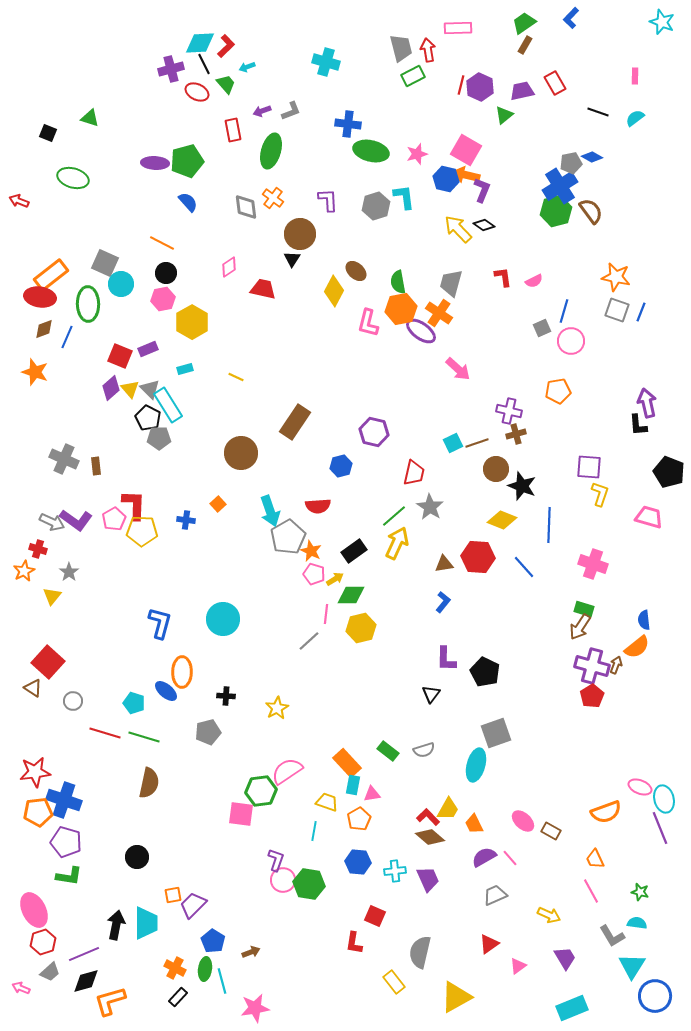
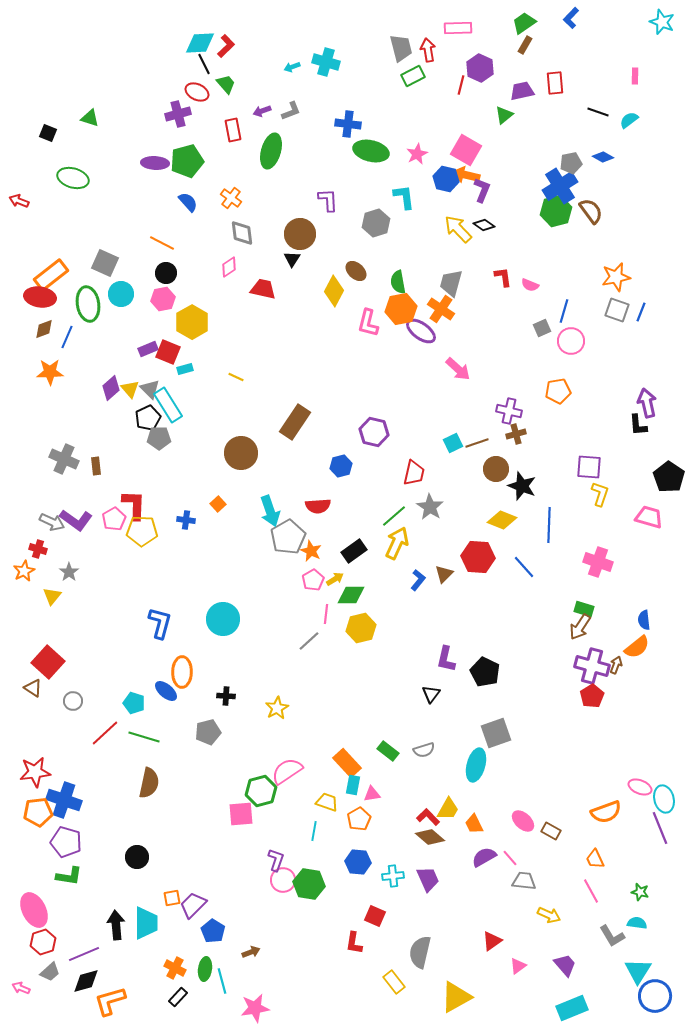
cyan arrow at (247, 67): moved 45 px right
purple cross at (171, 69): moved 7 px right, 45 px down
red rectangle at (555, 83): rotated 25 degrees clockwise
purple hexagon at (480, 87): moved 19 px up
cyan semicircle at (635, 118): moved 6 px left, 2 px down
pink star at (417, 154): rotated 10 degrees counterclockwise
blue diamond at (592, 157): moved 11 px right
orange cross at (273, 198): moved 42 px left
gray hexagon at (376, 206): moved 17 px down
gray diamond at (246, 207): moved 4 px left, 26 px down
orange star at (616, 277): rotated 24 degrees counterclockwise
pink semicircle at (534, 281): moved 4 px left, 4 px down; rotated 48 degrees clockwise
cyan circle at (121, 284): moved 10 px down
green ellipse at (88, 304): rotated 8 degrees counterclockwise
orange cross at (439, 313): moved 2 px right, 4 px up
red square at (120, 356): moved 48 px right, 4 px up
orange star at (35, 372): moved 15 px right; rotated 20 degrees counterclockwise
black pentagon at (148, 418): rotated 20 degrees clockwise
black pentagon at (669, 472): moved 5 px down; rotated 12 degrees clockwise
brown triangle at (444, 564): moved 10 px down; rotated 36 degrees counterclockwise
pink cross at (593, 564): moved 5 px right, 2 px up
pink pentagon at (314, 574): moved 1 px left, 6 px down; rotated 25 degrees clockwise
blue L-shape at (443, 602): moved 25 px left, 22 px up
purple L-shape at (446, 659): rotated 12 degrees clockwise
red line at (105, 733): rotated 60 degrees counterclockwise
green hexagon at (261, 791): rotated 8 degrees counterclockwise
pink square at (241, 814): rotated 12 degrees counterclockwise
cyan cross at (395, 871): moved 2 px left, 5 px down
orange square at (173, 895): moved 1 px left, 3 px down
gray trapezoid at (495, 895): moved 29 px right, 14 px up; rotated 30 degrees clockwise
black arrow at (116, 925): rotated 16 degrees counterclockwise
blue pentagon at (213, 941): moved 10 px up
red triangle at (489, 944): moved 3 px right, 3 px up
purple trapezoid at (565, 958): moved 7 px down; rotated 10 degrees counterclockwise
cyan triangle at (632, 966): moved 6 px right, 5 px down
